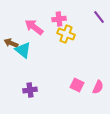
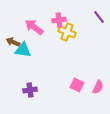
pink cross: moved 1 px down
yellow cross: moved 1 px right, 2 px up
brown arrow: moved 2 px right, 1 px up
cyan triangle: rotated 30 degrees counterclockwise
